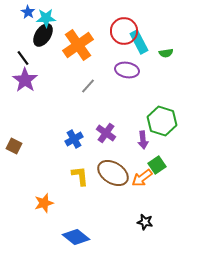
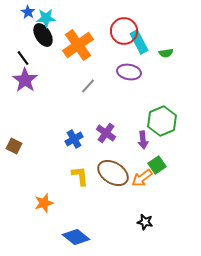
black ellipse: rotated 65 degrees counterclockwise
purple ellipse: moved 2 px right, 2 px down
green hexagon: rotated 20 degrees clockwise
